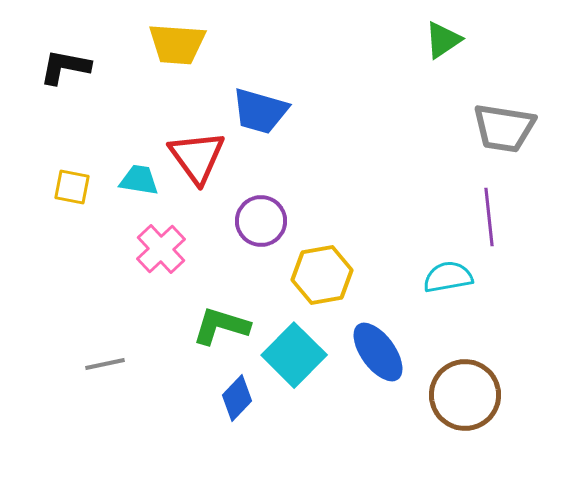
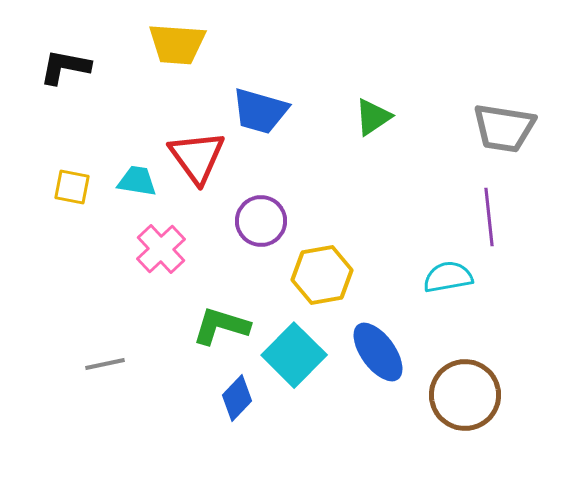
green triangle: moved 70 px left, 77 px down
cyan trapezoid: moved 2 px left, 1 px down
